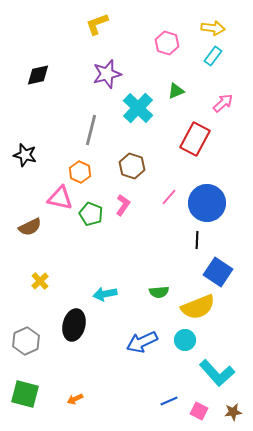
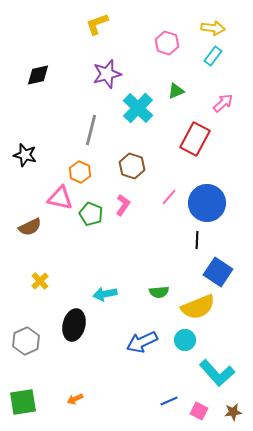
green square: moved 2 px left, 8 px down; rotated 24 degrees counterclockwise
